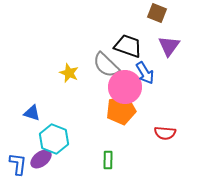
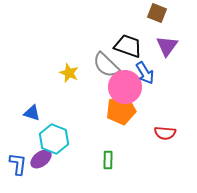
purple triangle: moved 2 px left
